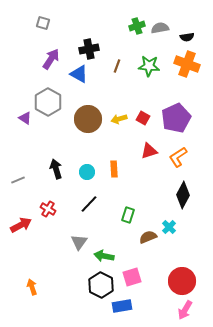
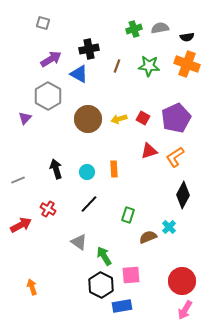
green cross: moved 3 px left, 3 px down
purple arrow: rotated 25 degrees clockwise
gray hexagon: moved 6 px up
purple triangle: rotated 40 degrees clockwise
orange L-shape: moved 3 px left
gray triangle: rotated 30 degrees counterclockwise
green arrow: rotated 48 degrees clockwise
pink square: moved 1 px left, 2 px up; rotated 12 degrees clockwise
